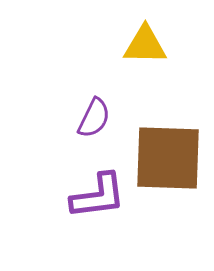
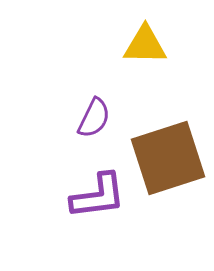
brown square: rotated 20 degrees counterclockwise
